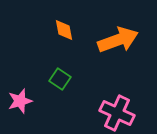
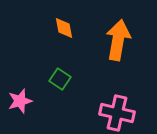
orange diamond: moved 2 px up
orange arrow: rotated 60 degrees counterclockwise
pink cross: rotated 12 degrees counterclockwise
